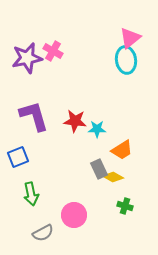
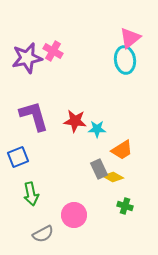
cyan ellipse: moved 1 px left
gray semicircle: moved 1 px down
